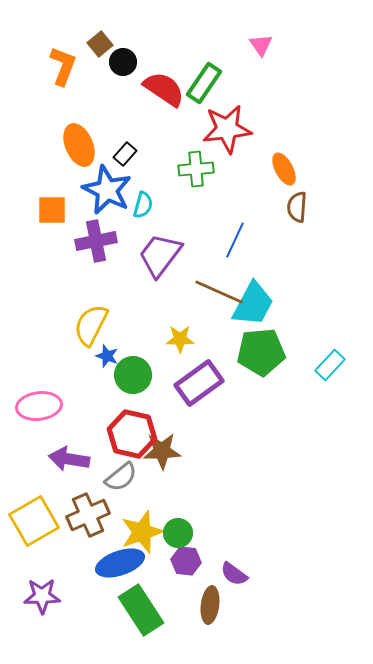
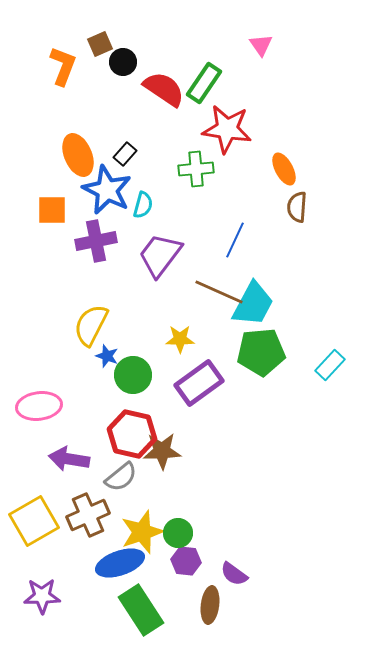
brown square at (100, 44): rotated 15 degrees clockwise
red star at (227, 129): rotated 15 degrees clockwise
orange ellipse at (79, 145): moved 1 px left, 10 px down
